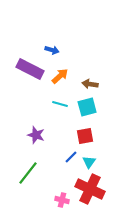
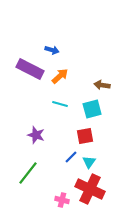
brown arrow: moved 12 px right, 1 px down
cyan square: moved 5 px right, 2 px down
